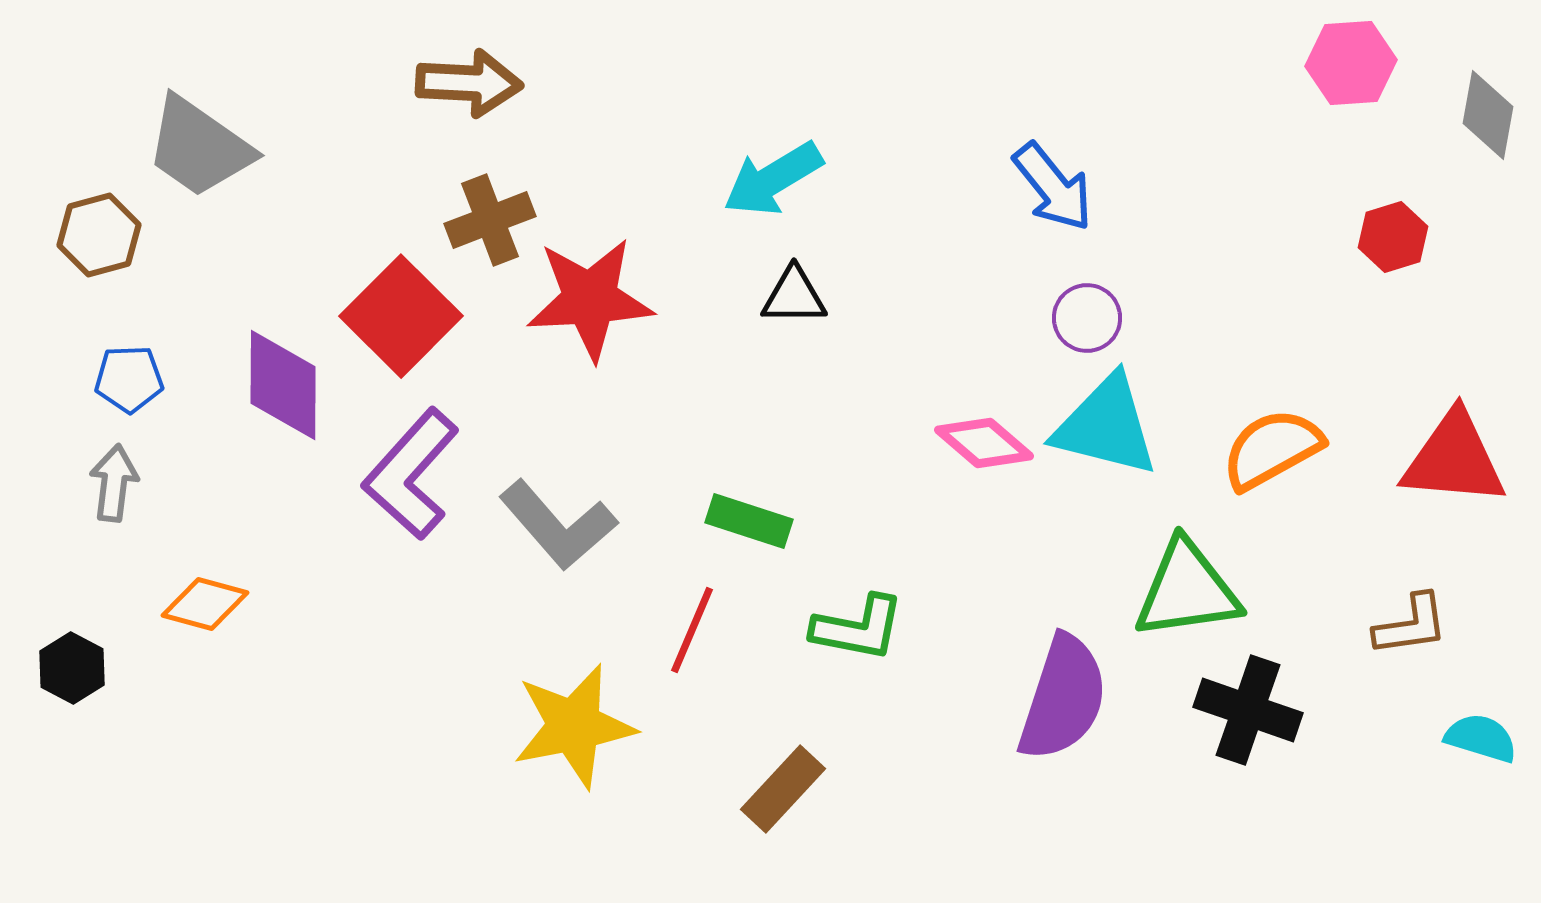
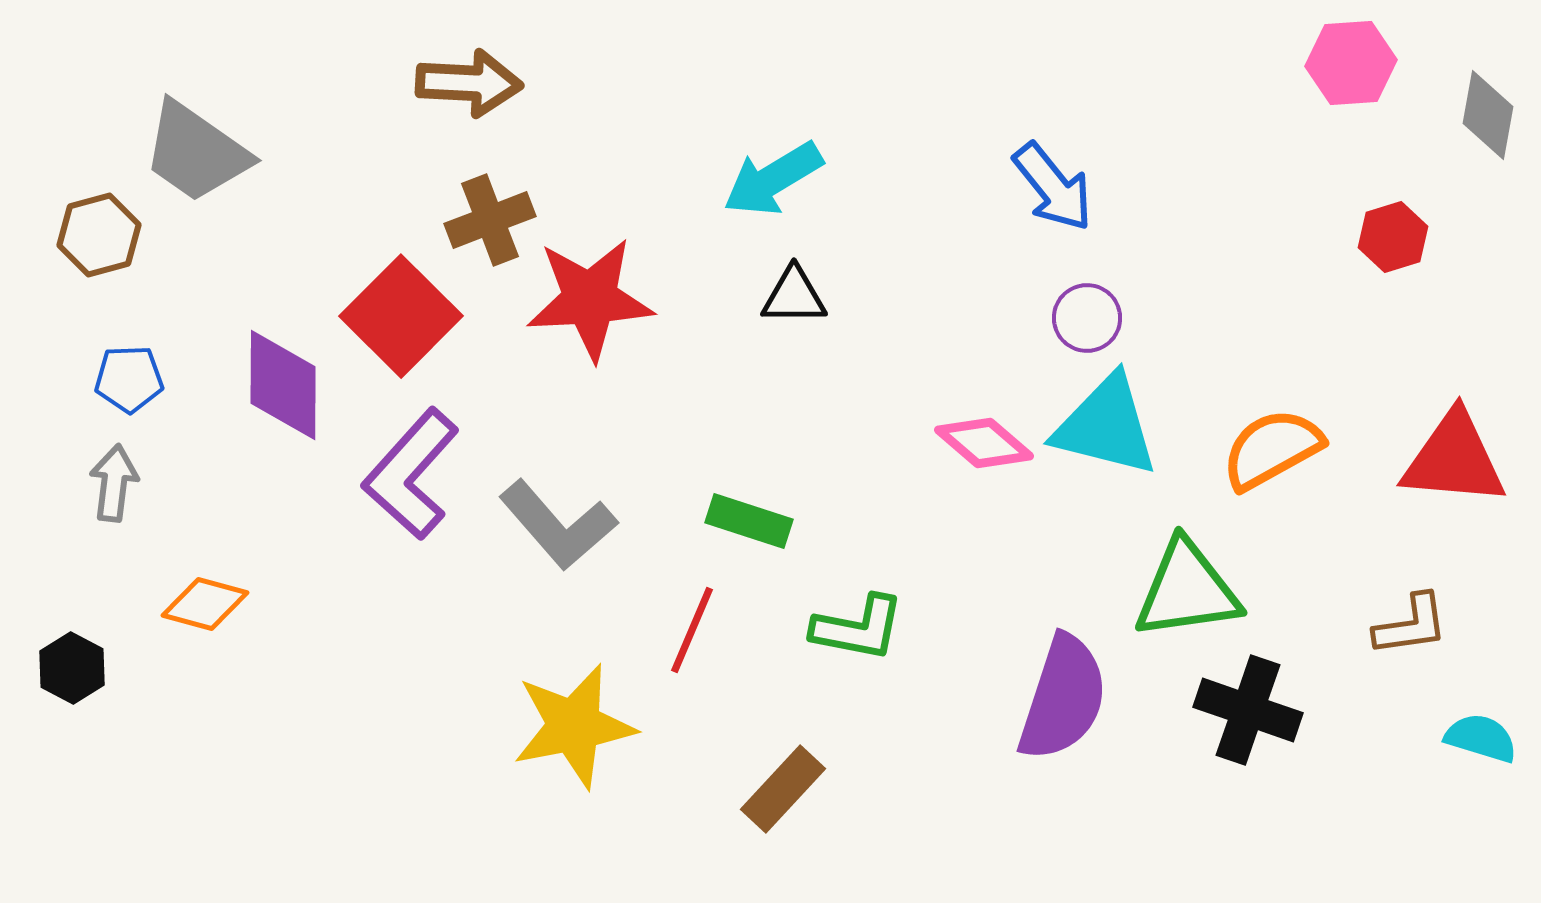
gray trapezoid: moved 3 px left, 5 px down
